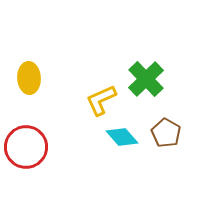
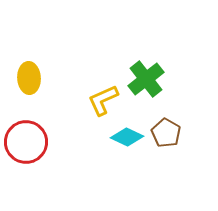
green cross: rotated 6 degrees clockwise
yellow L-shape: moved 2 px right
cyan diamond: moved 5 px right; rotated 24 degrees counterclockwise
red circle: moved 5 px up
